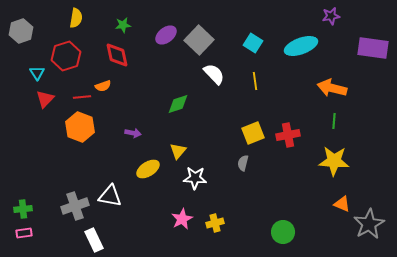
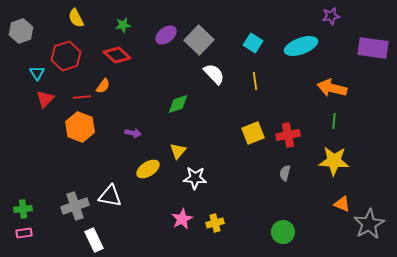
yellow semicircle: rotated 144 degrees clockwise
red diamond: rotated 36 degrees counterclockwise
orange semicircle: rotated 35 degrees counterclockwise
gray semicircle: moved 42 px right, 10 px down
